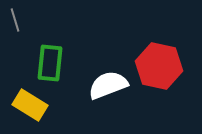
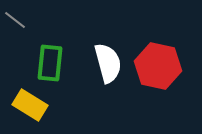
gray line: rotated 35 degrees counterclockwise
red hexagon: moved 1 px left
white semicircle: moved 22 px up; rotated 96 degrees clockwise
